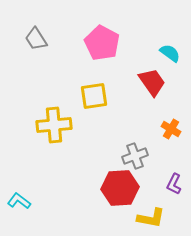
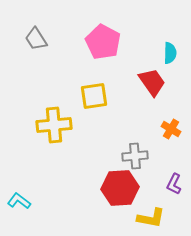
pink pentagon: moved 1 px right, 1 px up
cyan semicircle: rotated 55 degrees clockwise
gray cross: rotated 15 degrees clockwise
